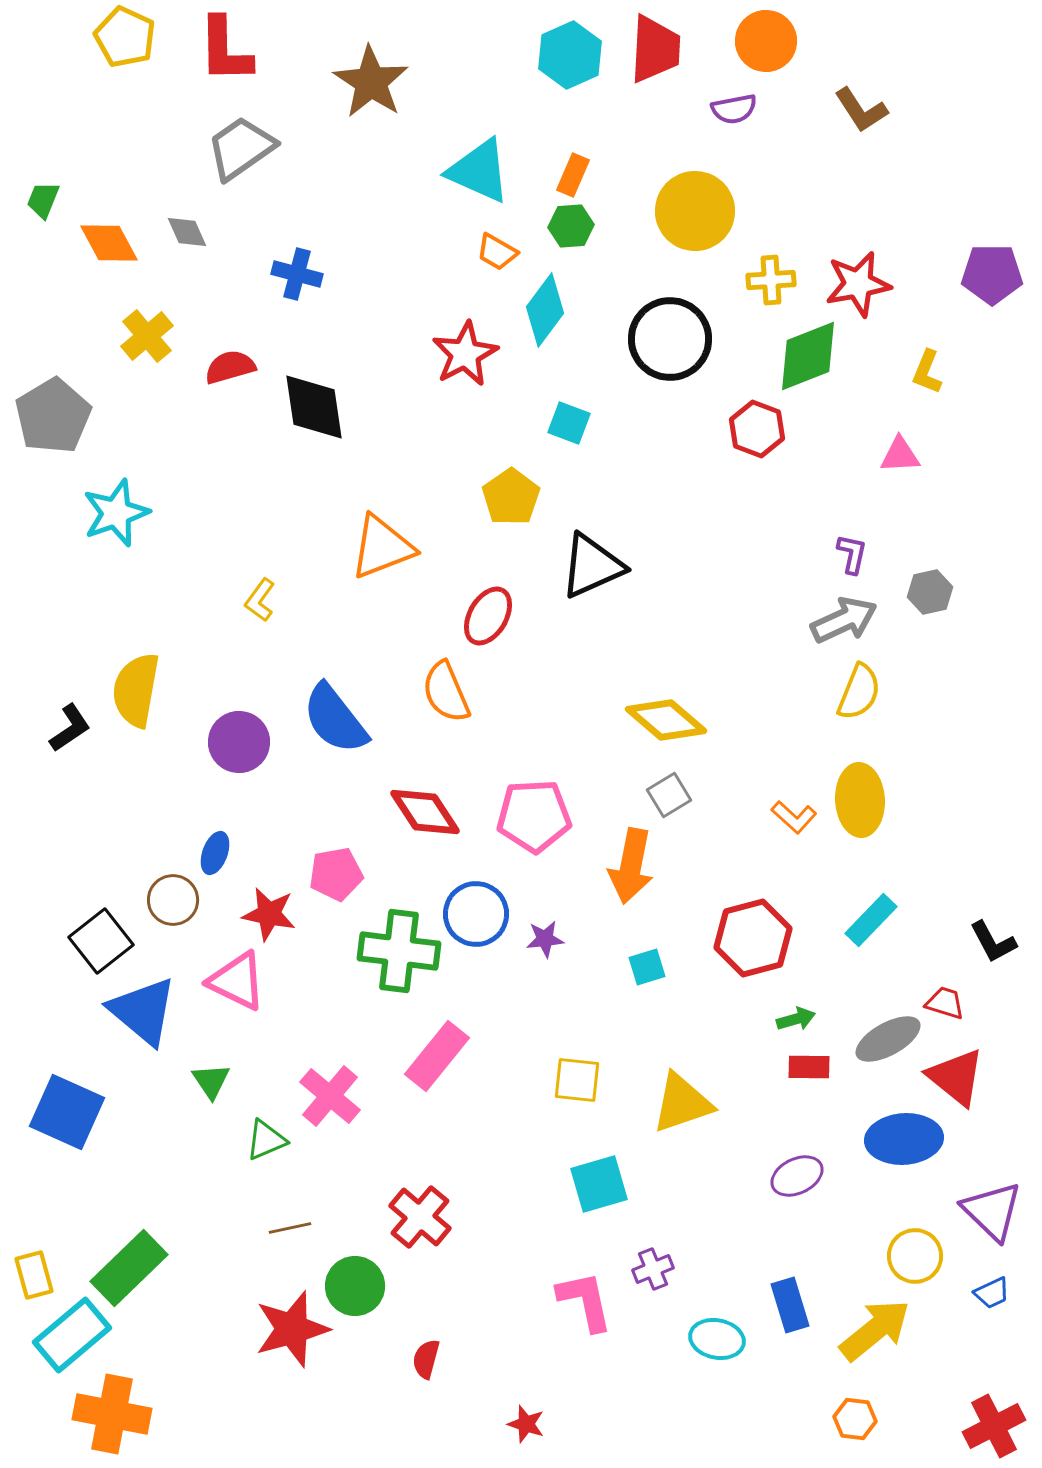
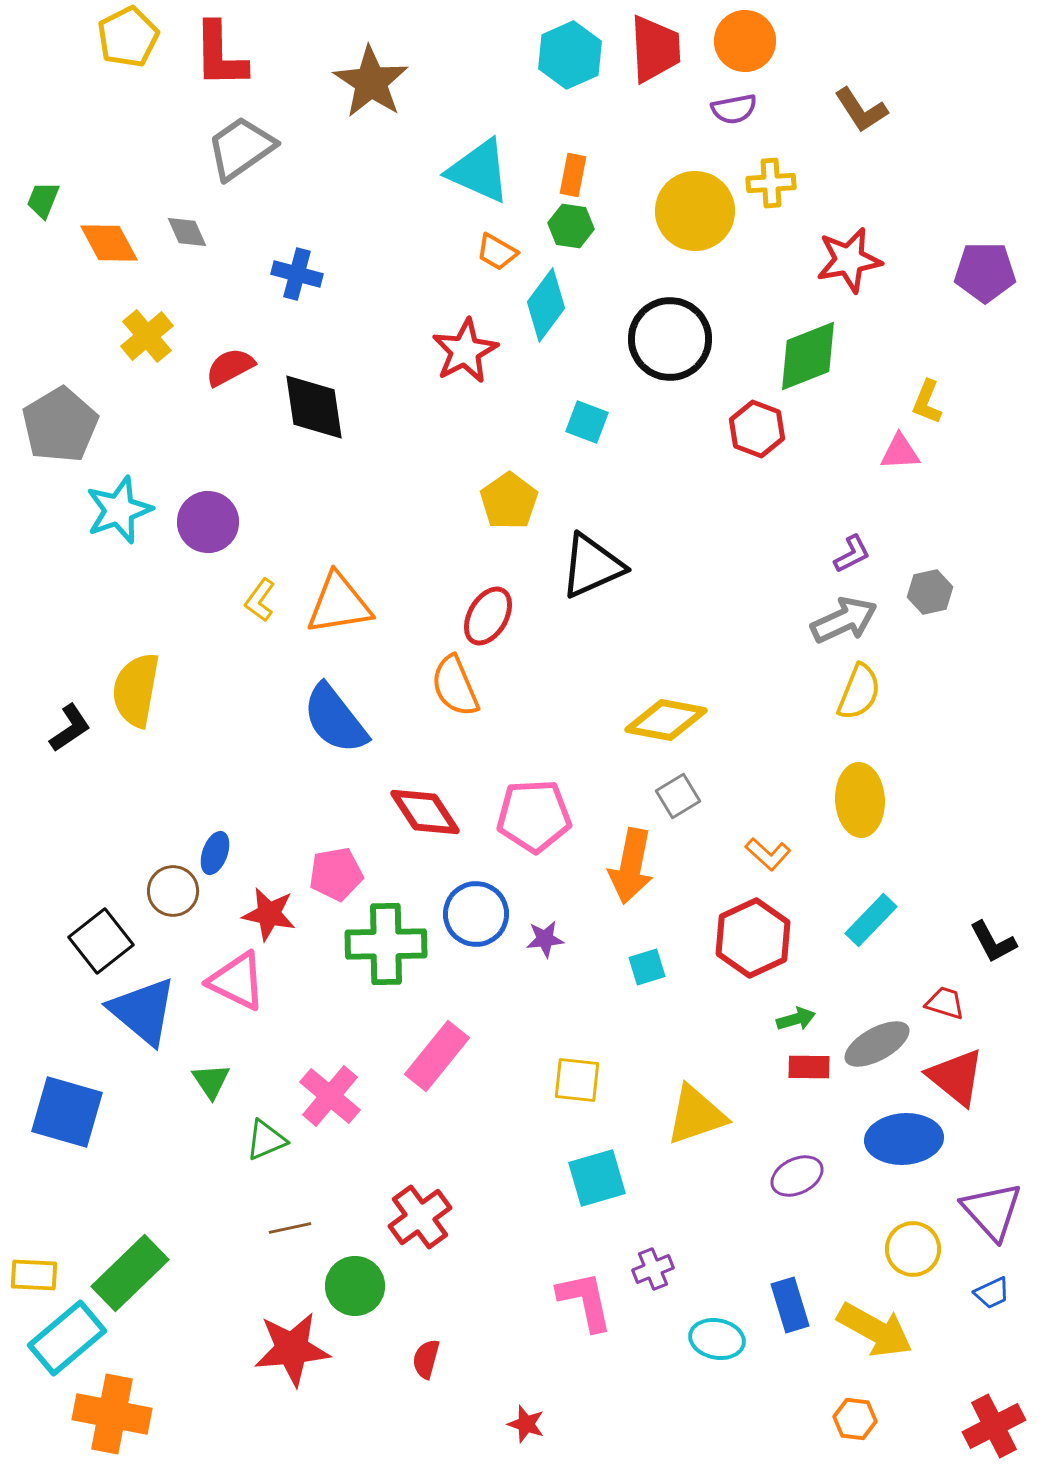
yellow pentagon at (125, 37): moved 3 px right; rotated 20 degrees clockwise
orange circle at (766, 41): moved 21 px left
red trapezoid at (655, 49): rotated 6 degrees counterclockwise
red L-shape at (225, 50): moved 5 px left, 5 px down
orange rectangle at (573, 175): rotated 12 degrees counterclockwise
green hexagon at (571, 226): rotated 12 degrees clockwise
purple pentagon at (992, 274): moved 7 px left, 2 px up
yellow cross at (771, 280): moved 97 px up
red star at (858, 284): moved 9 px left, 24 px up
cyan diamond at (545, 310): moved 1 px right, 5 px up
red star at (465, 354): moved 3 px up
red semicircle at (230, 367): rotated 12 degrees counterclockwise
yellow L-shape at (927, 372): moved 30 px down
gray pentagon at (53, 416): moved 7 px right, 9 px down
cyan square at (569, 423): moved 18 px right, 1 px up
pink triangle at (900, 455): moved 3 px up
yellow pentagon at (511, 497): moved 2 px left, 4 px down
cyan star at (116, 513): moved 3 px right, 3 px up
orange triangle at (382, 547): moved 43 px left, 57 px down; rotated 12 degrees clockwise
purple L-shape at (852, 554): rotated 51 degrees clockwise
orange semicircle at (446, 692): moved 9 px right, 6 px up
yellow diamond at (666, 720): rotated 30 degrees counterclockwise
purple circle at (239, 742): moved 31 px left, 220 px up
gray square at (669, 795): moved 9 px right, 1 px down
orange L-shape at (794, 817): moved 26 px left, 37 px down
brown circle at (173, 900): moved 9 px up
red hexagon at (753, 938): rotated 10 degrees counterclockwise
green cross at (399, 951): moved 13 px left, 7 px up; rotated 8 degrees counterclockwise
gray ellipse at (888, 1039): moved 11 px left, 5 px down
yellow triangle at (682, 1103): moved 14 px right, 12 px down
blue square at (67, 1112): rotated 8 degrees counterclockwise
cyan square at (599, 1184): moved 2 px left, 6 px up
purple triangle at (992, 1211): rotated 4 degrees clockwise
red cross at (420, 1217): rotated 14 degrees clockwise
yellow circle at (915, 1256): moved 2 px left, 7 px up
green rectangle at (129, 1268): moved 1 px right, 5 px down
yellow rectangle at (34, 1275): rotated 72 degrees counterclockwise
red star at (292, 1329): moved 20 px down; rotated 10 degrees clockwise
yellow arrow at (875, 1330): rotated 68 degrees clockwise
cyan rectangle at (72, 1335): moved 5 px left, 3 px down
